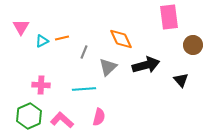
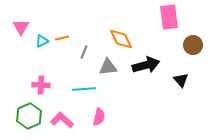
gray triangle: rotated 36 degrees clockwise
